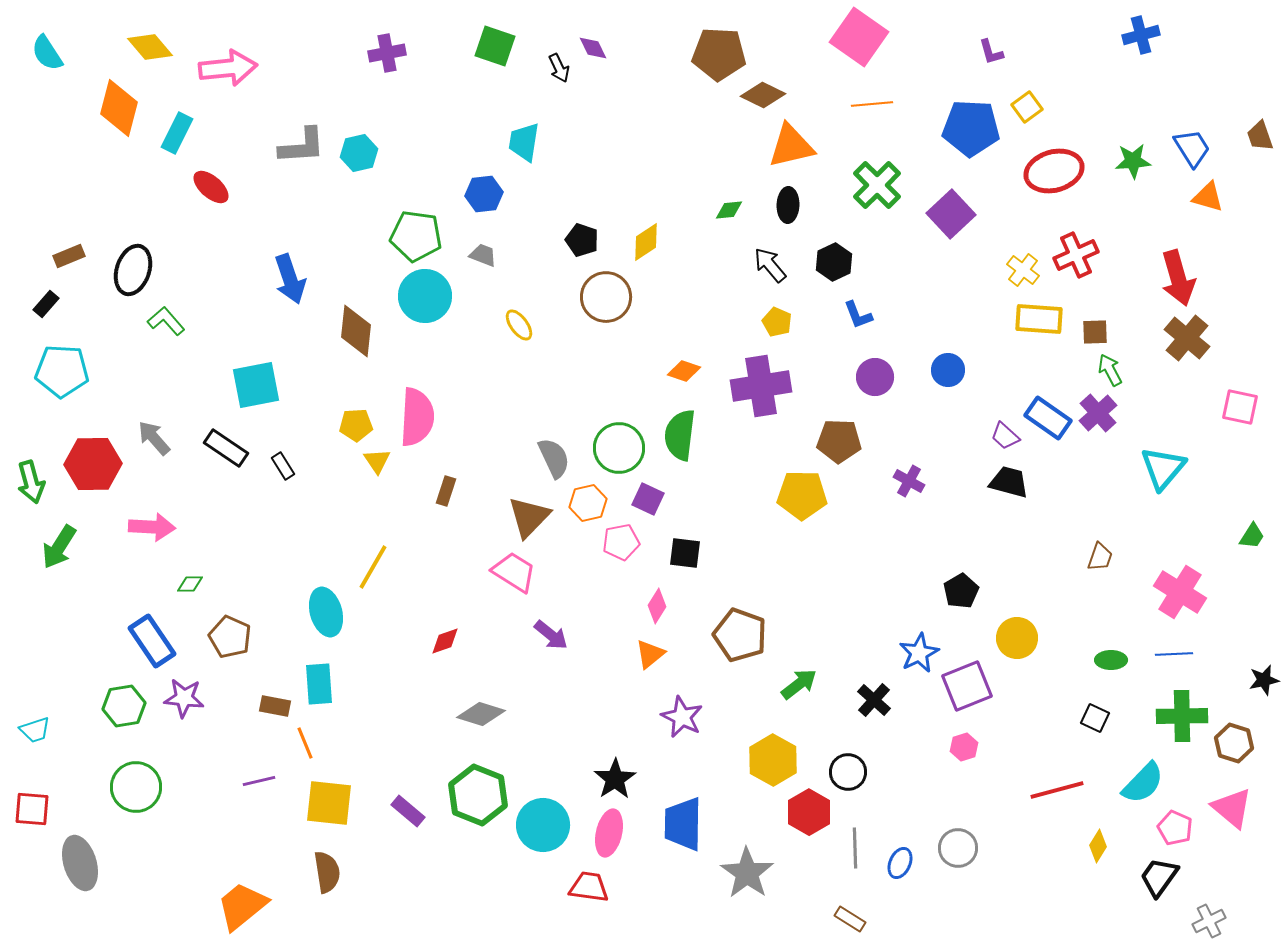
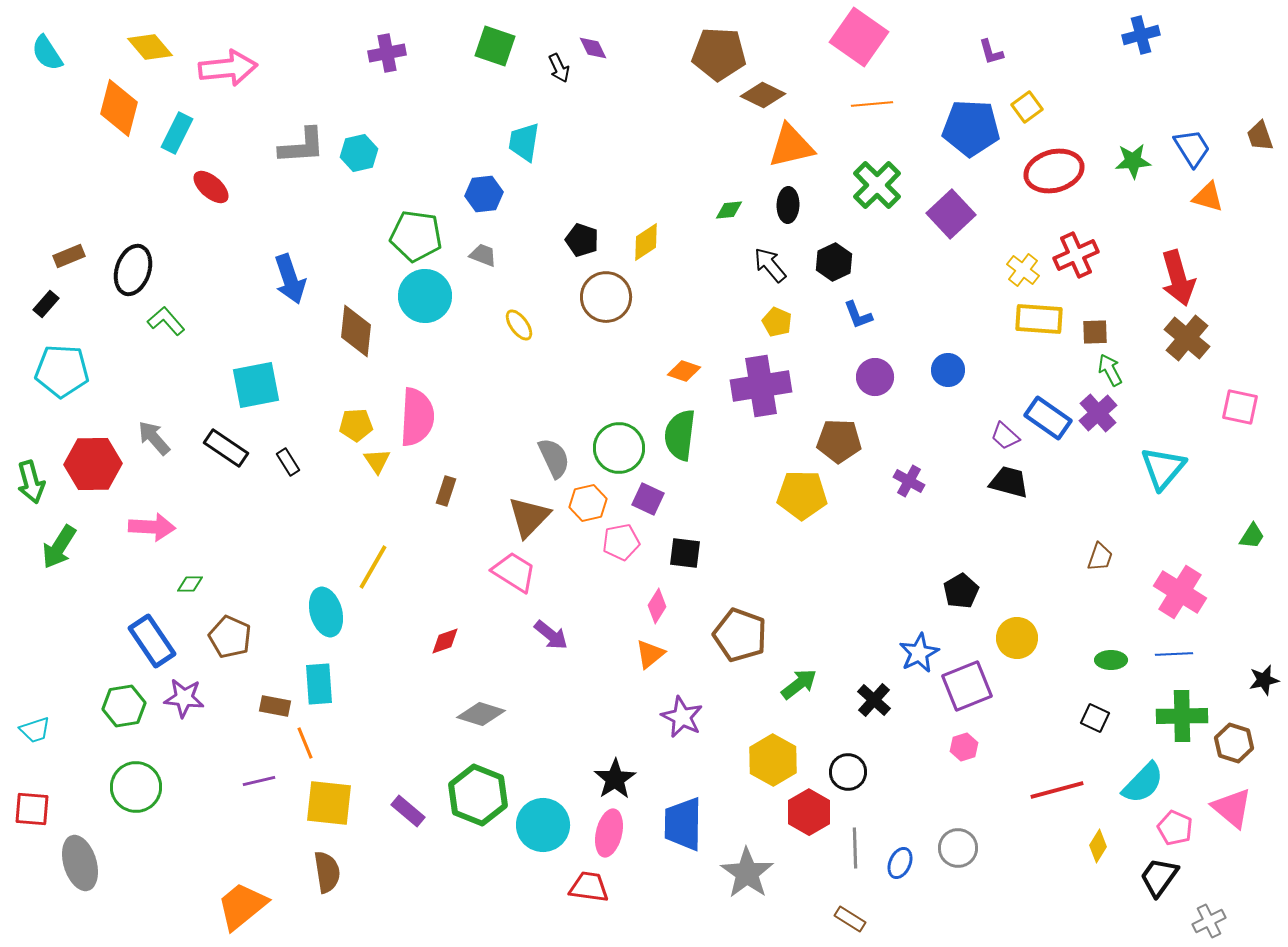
black rectangle at (283, 466): moved 5 px right, 4 px up
